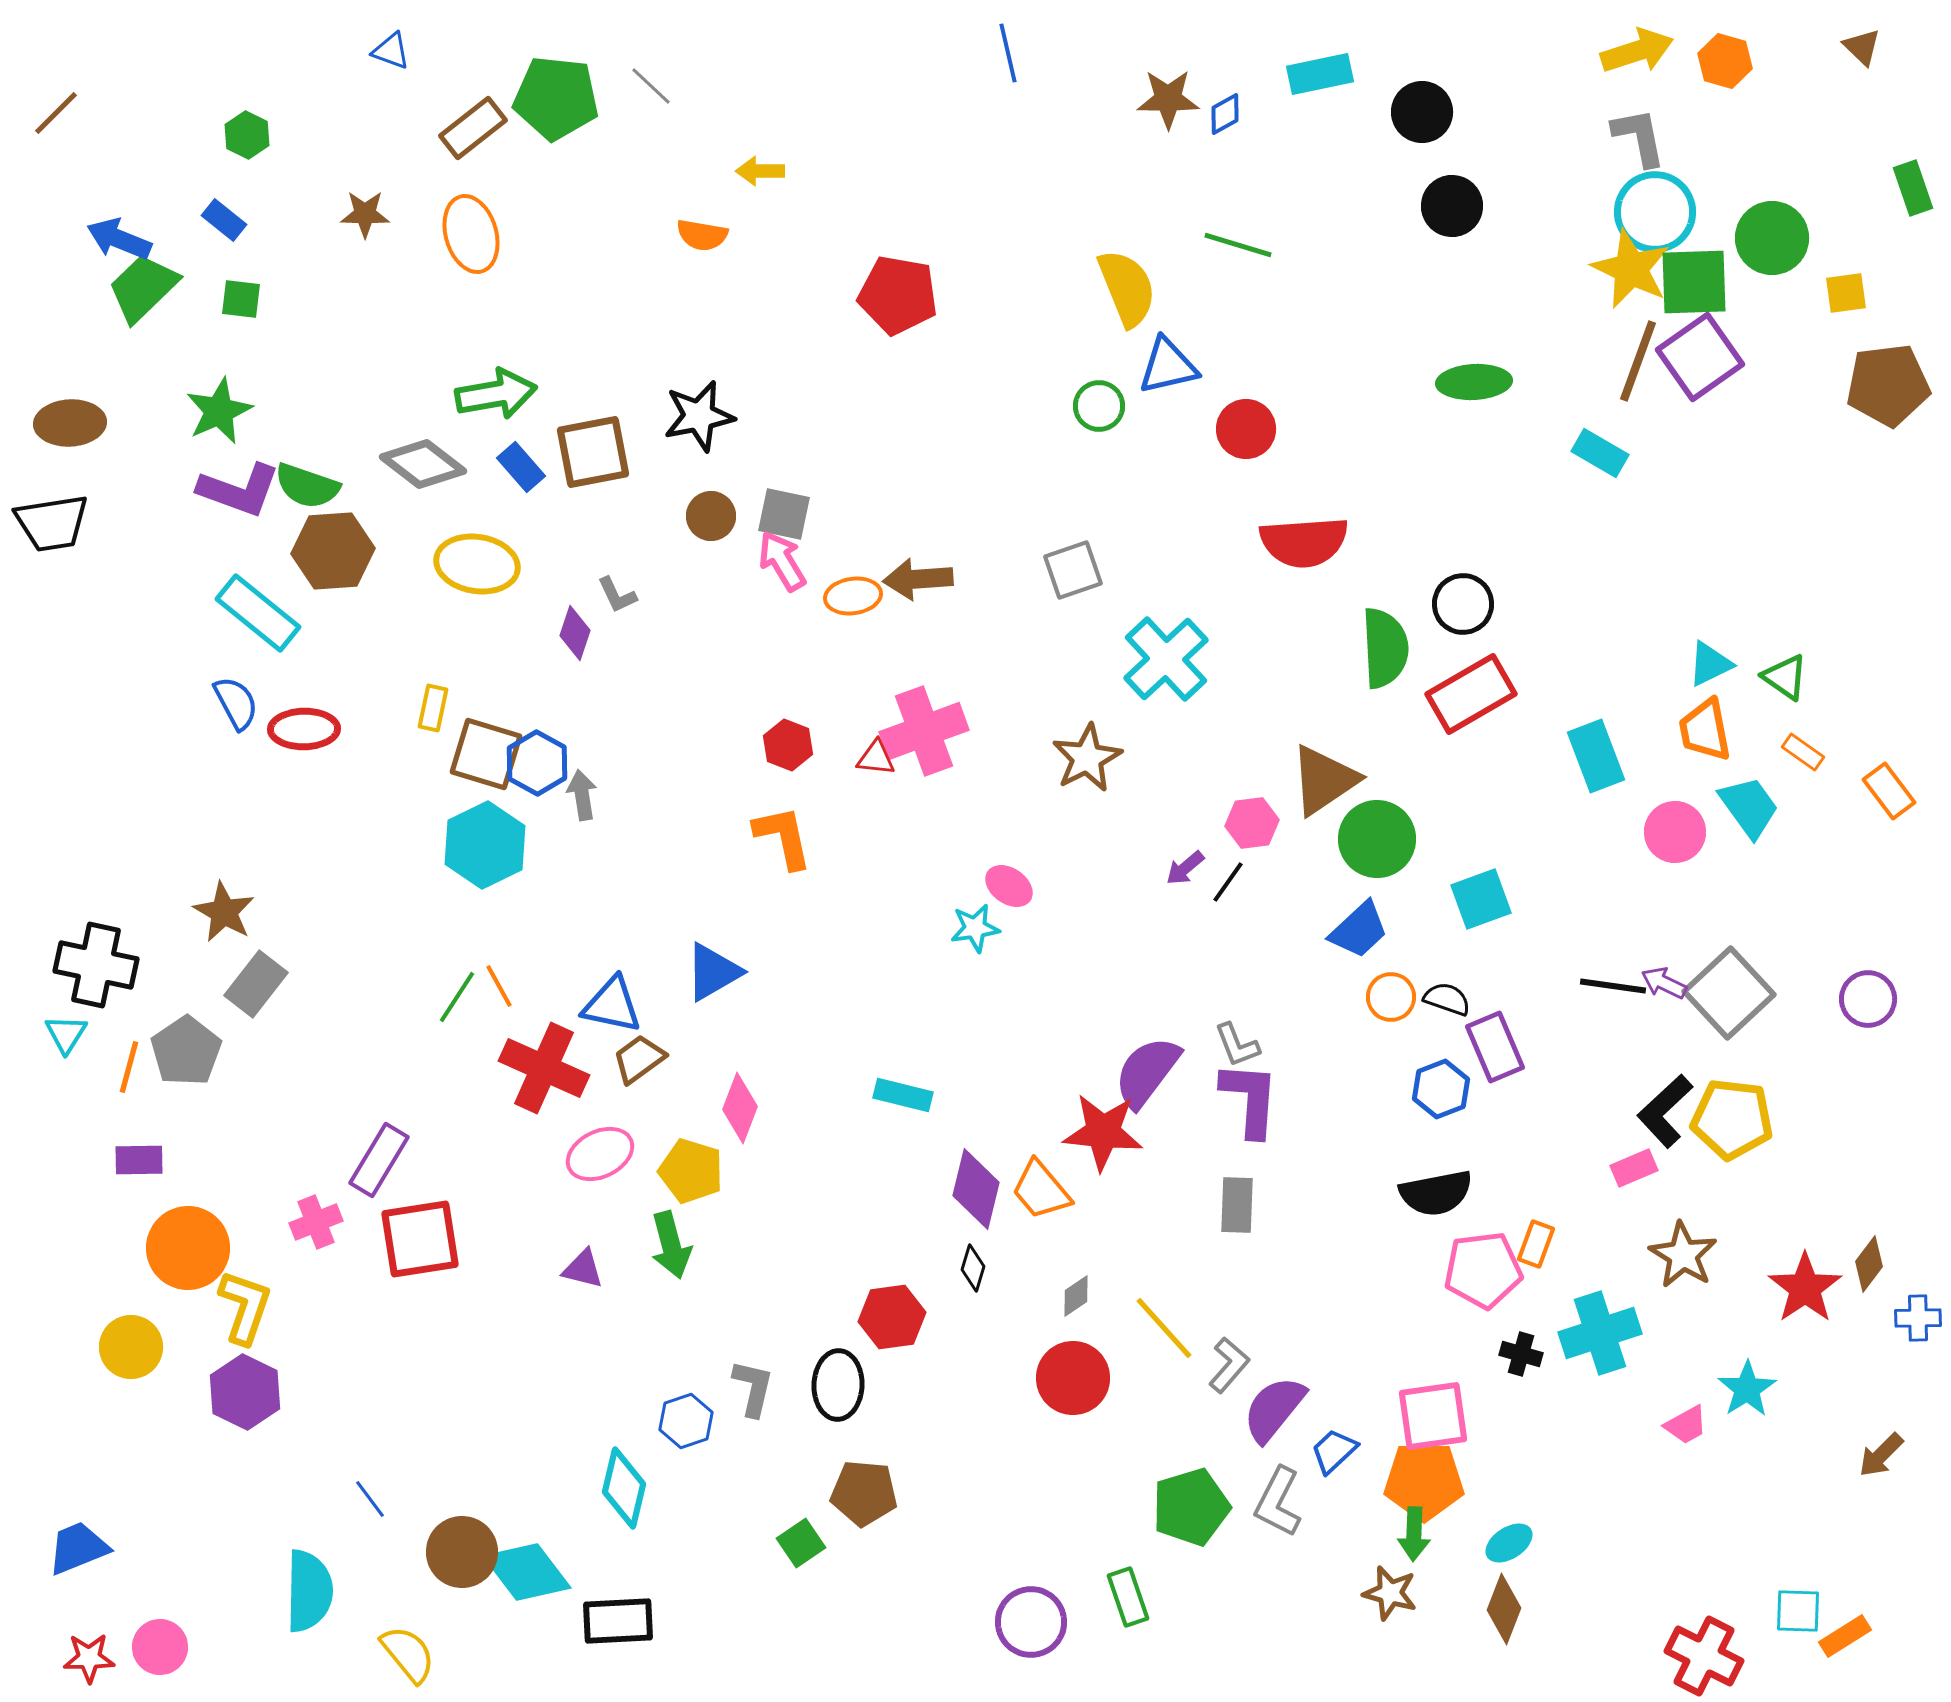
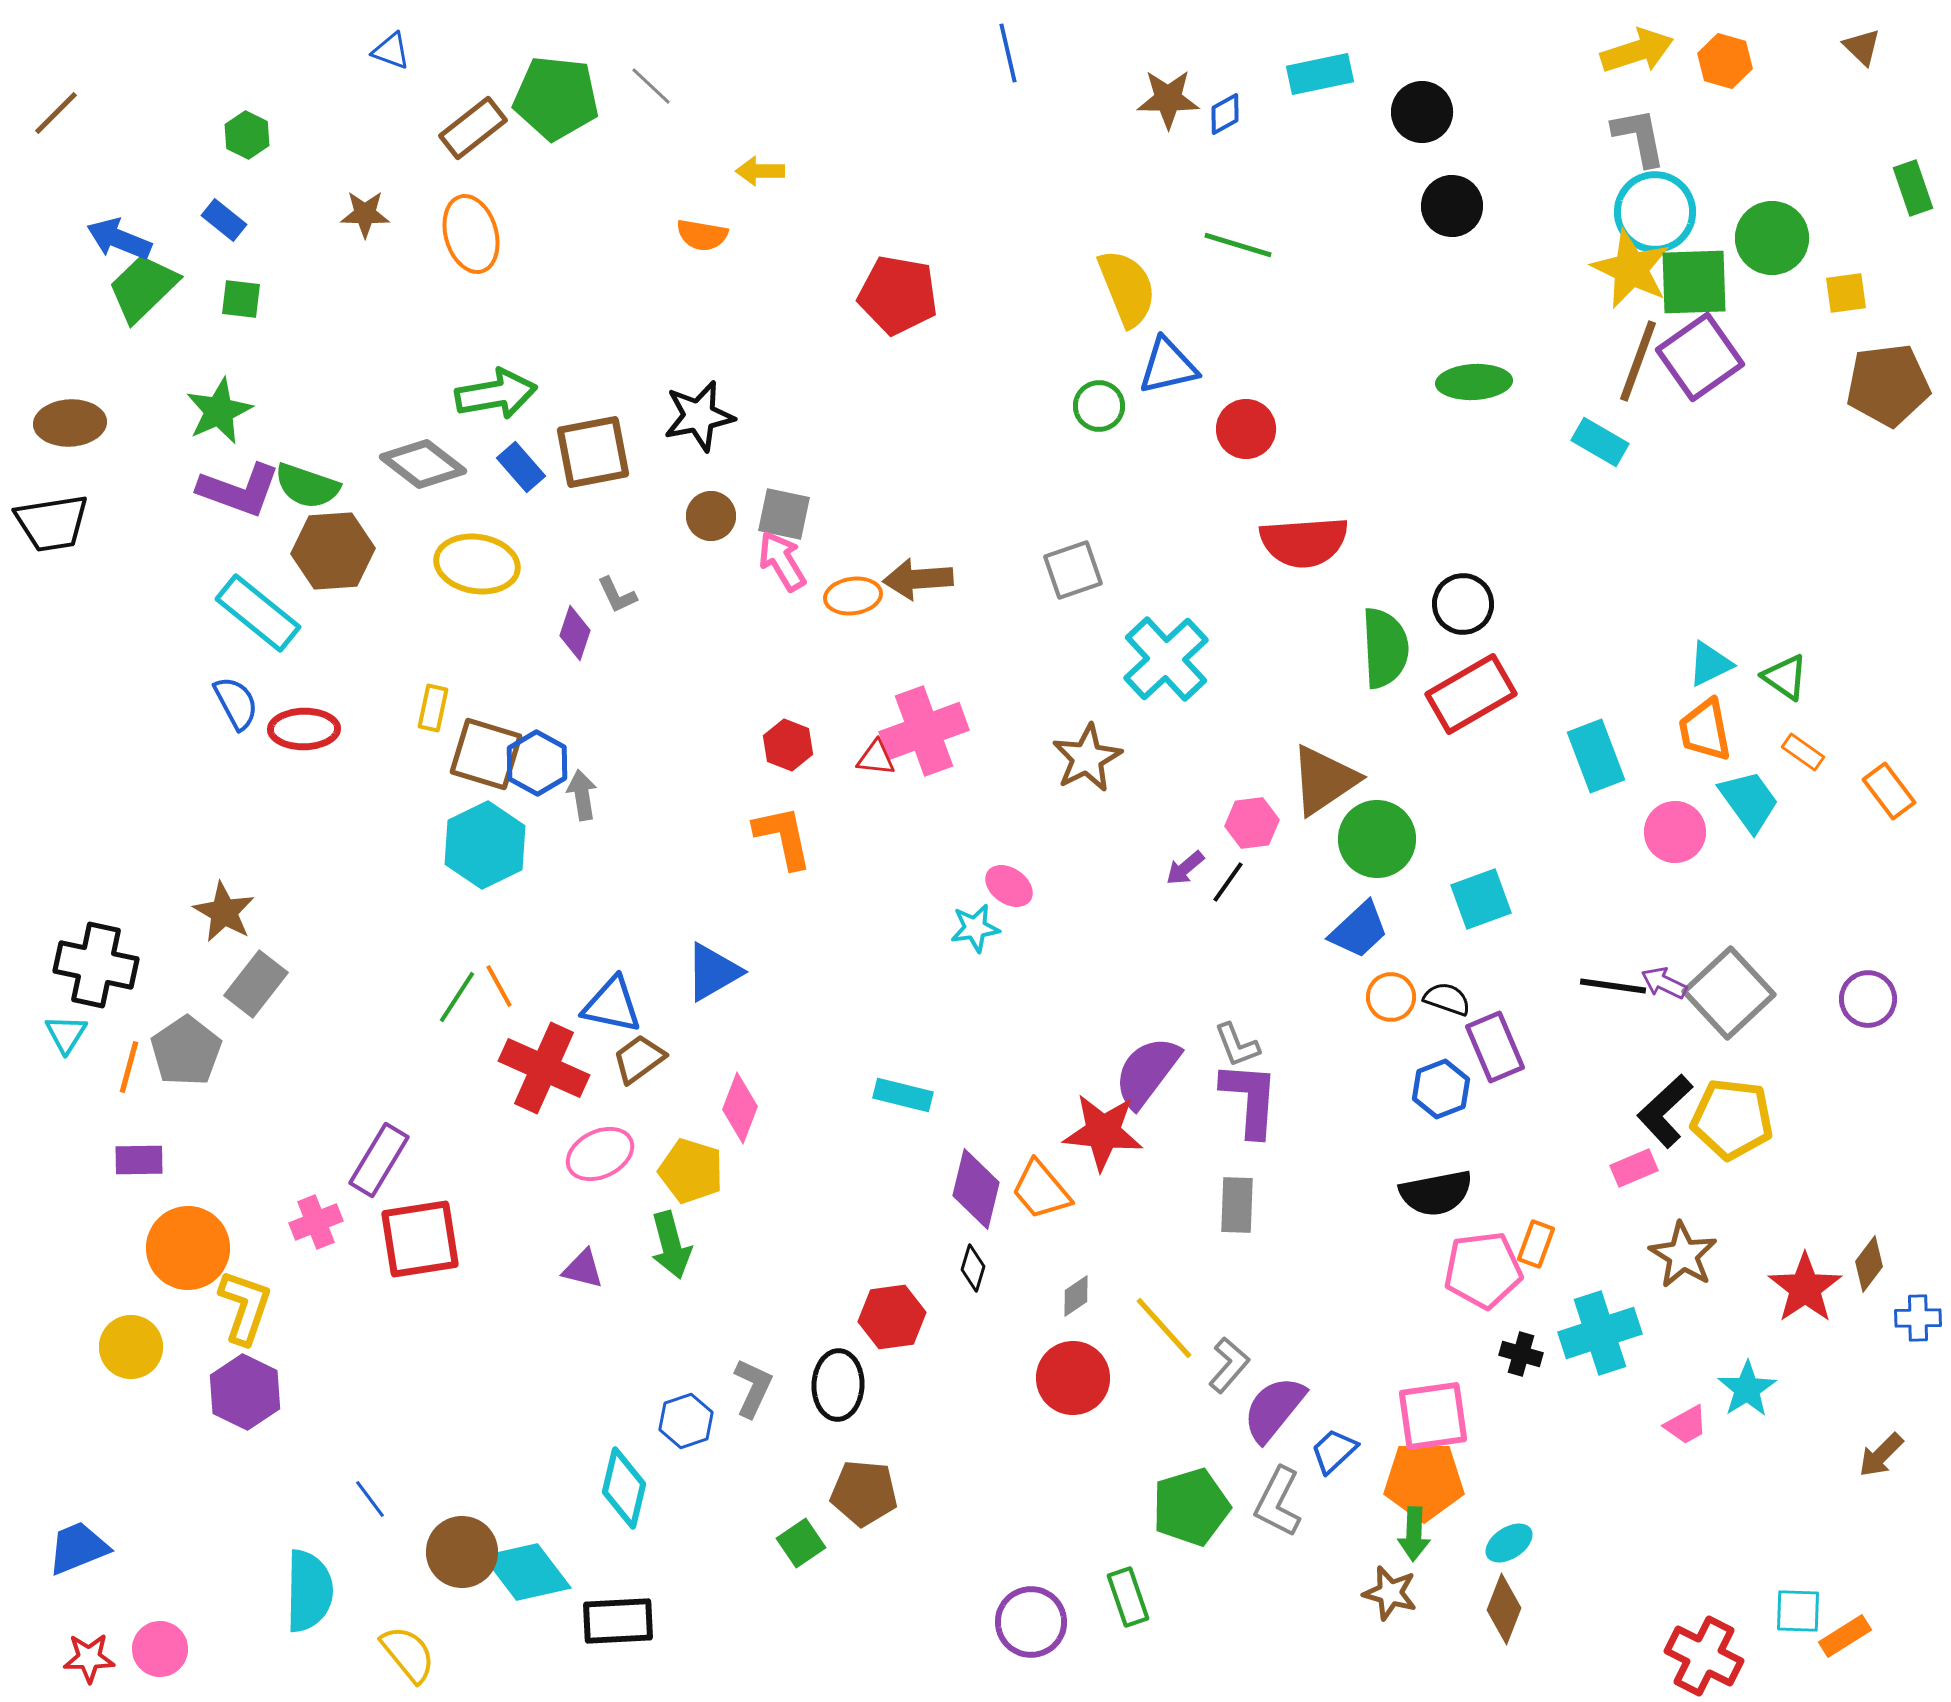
cyan rectangle at (1600, 453): moved 11 px up
cyan trapezoid at (1749, 807): moved 6 px up
gray L-shape at (753, 1388): rotated 12 degrees clockwise
pink circle at (160, 1647): moved 2 px down
